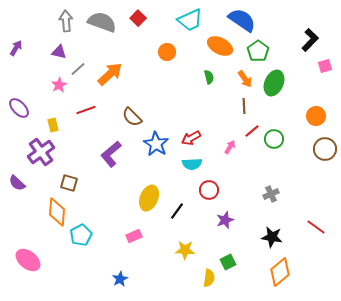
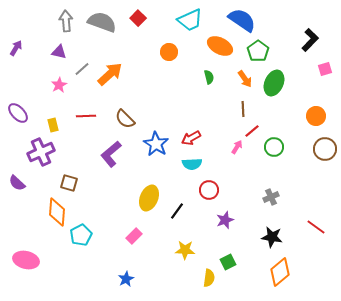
orange circle at (167, 52): moved 2 px right
pink square at (325, 66): moved 3 px down
gray line at (78, 69): moved 4 px right
brown line at (244, 106): moved 1 px left, 3 px down
purple ellipse at (19, 108): moved 1 px left, 5 px down
red line at (86, 110): moved 6 px down; rotated 18 degrees clockwise
brown semicircle at (132, 117): moved 7 px left, 2 px down
green circle at (274, 139): moved 8 px down
pink arrow at (230, 147): moved 7 px right
purple cross at (41, 152): rotated 12 degrees clockwise
gray cross at (271, 194): moved 3 px down
pink rectangle at (134, 236): rotated 21 degrees counterclockwise
pink ellipse at (28, 260): moved 2 px left; rotated 25 degrees counterclockwise
blue star at (120, 279): moved 6 px right
